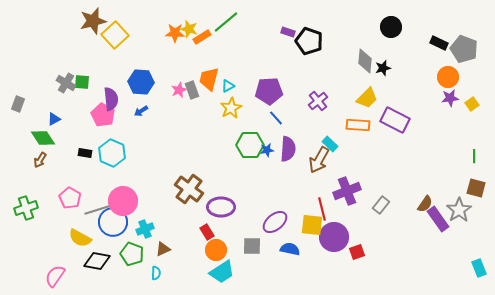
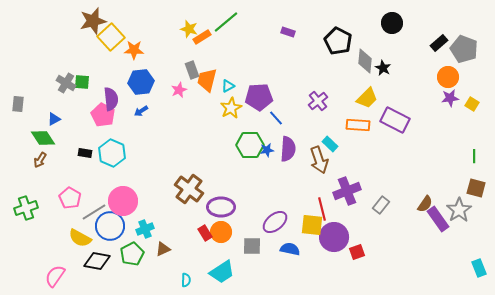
black circle at (391, 27): moved 1 px right, 4 px up
orange star at (175, 33): moved 41 px left, 17 px down
yellow square at (115, 35): moved 4 px left, 2 px down
black pentagon at (309, 41): moved 29 px right; rotated 8 degrees clockwise
black rectangle at (439, 43): rotated 66 degrees counterclockwise
black star at (383, 68): rotated 28 degrees counterclockwise
orange trapezoid at (209, 79): moved 2 px left, 1 px down
blue hexagon at (141, 82): rotated 10 degrees counterclockwise
gray rectangle at (192, 90): moved 20 px up
purple pentagon at (269, 91): moved 10 px left, 6 px down
gray rectangle at (18, 104): rotated 14 degrees counterclockwise
yellow square at (472, 104): rotated 24 degrees counterclockwise
brown arrow at (319, 160): rotated 48 degrees counterclockwise
gray line at (97, 210): moved 3 px left, 2 px down; rotated 15 degrees counterclockwise
blue circle at (113, 222): moved 3 px left, 4 px down
red rectangle at (207, 232): moved 2 px left, 1 px down
orange circle at (216, 250): moved 5 px right, 18 px up
green pentagon at (132, 254): rotated 25 degrees clockwise
cyan semicircle at (156, 273): moved 30 px right, 7 px down
